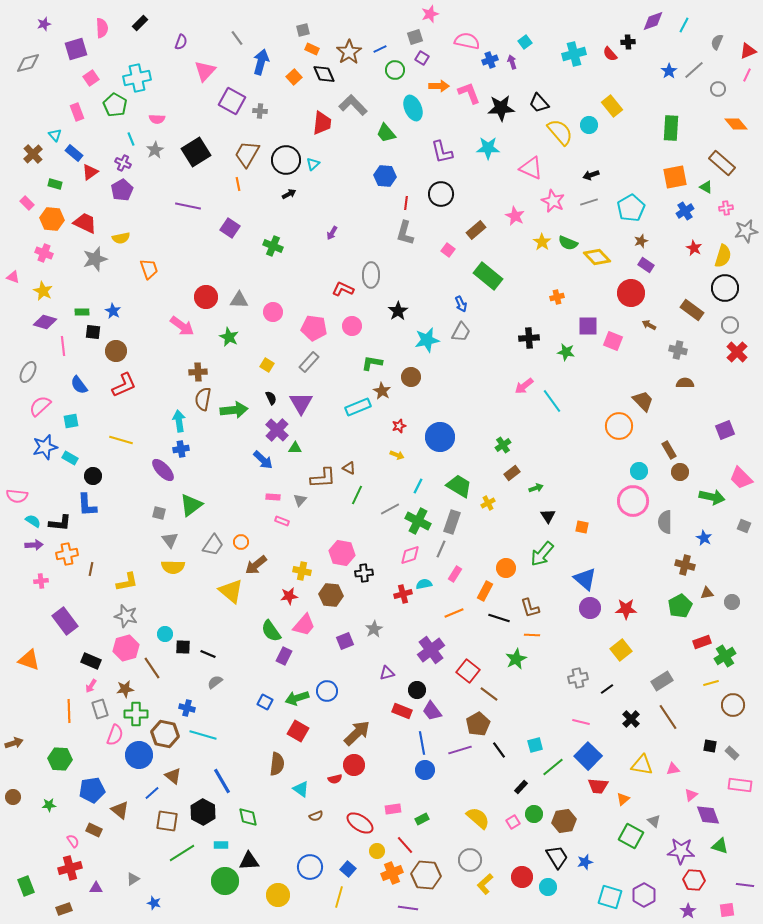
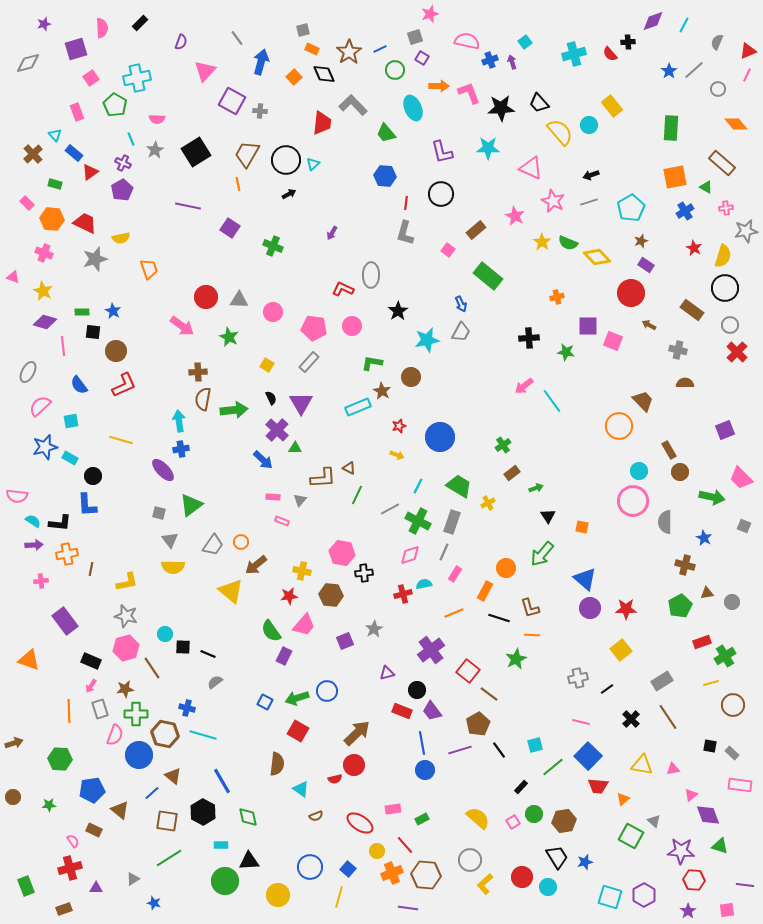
gray line at (441, 549): moved 3 px right, 3 px down
green line at (182, 853): moved 13 px left, 5 px down
